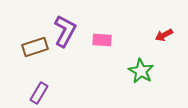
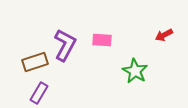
purple L-shape: moved 14 px down
brown rectangle: moved 15 px down
green star: moved 6 px left
